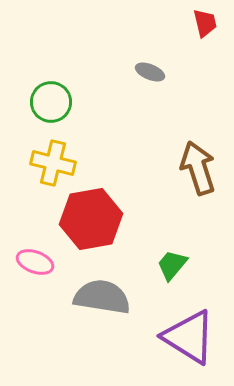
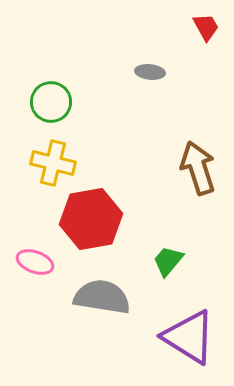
red trapezoid: moved 1 px right, 4 px down; rotated 16 degrees counterclockwise
gray ellipse: rotated 16 degrees counterclockwise
green trapezoid: moved 4 px left, 4 px up
